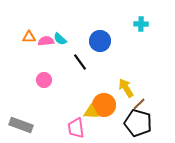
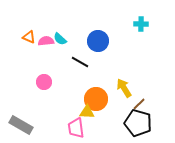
orange triangle: rotated 24 degrees clockwise
blue circle: moved 2 px left
black line: rotated 24 degrees counterclockwise
pink circle: moved 2 px down
yellow arrow: moved 2 px left
orange circle: moved 8 px left, 6 px up
yellow triangle: moved 4 px left
gray rectangle: rotated 10 degrees clockwise
